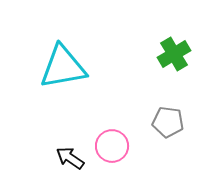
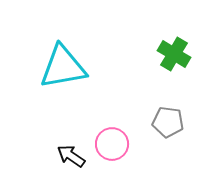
green cross: rotated 28 degrees counterclockwise
pink circle: moved 2 px up
black arrow: moved 1 px right, 2 px up
